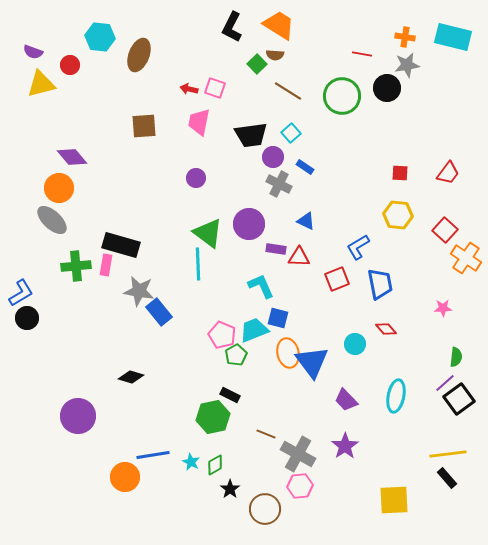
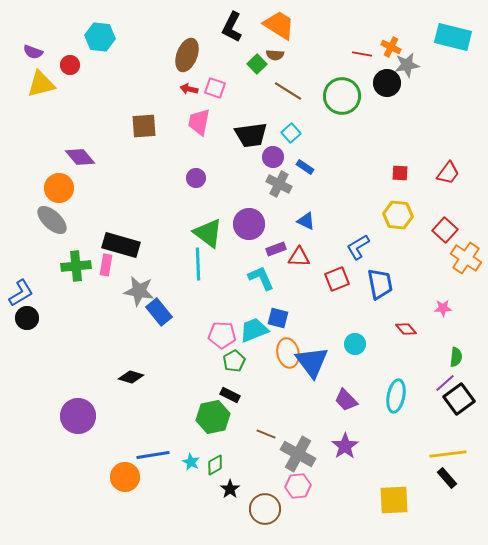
orange cross at (405, 37): moved 14 px left, 10 px down; rotated 18 degrees clockwise
brown ellipse at (139, 55): moved 48 px right
black circle at (387, 88): moved 5 px up
purple diamond at (72, 157): moved 8 px right
purple rectangle at (276, 249): rotated 30 degrees counterclockwise
cyan L-shape at (261, 286): moved 8 px up
red diamond at (386, 329): moved 20 px right
pink pentagon at (222, 335): rotated 20 degrees counterclockwise
green pentagon at (236, 355): moved 2 px left, 6 px down
pink hexagon at (300, 486): moved 2 px left
